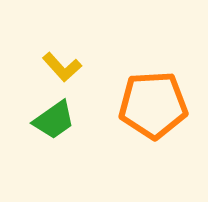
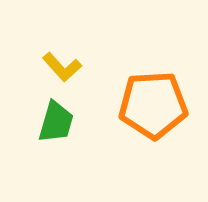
green trapezoid: moved 2 px right, 2 px down; rotated 39 degrees counterclockwise
